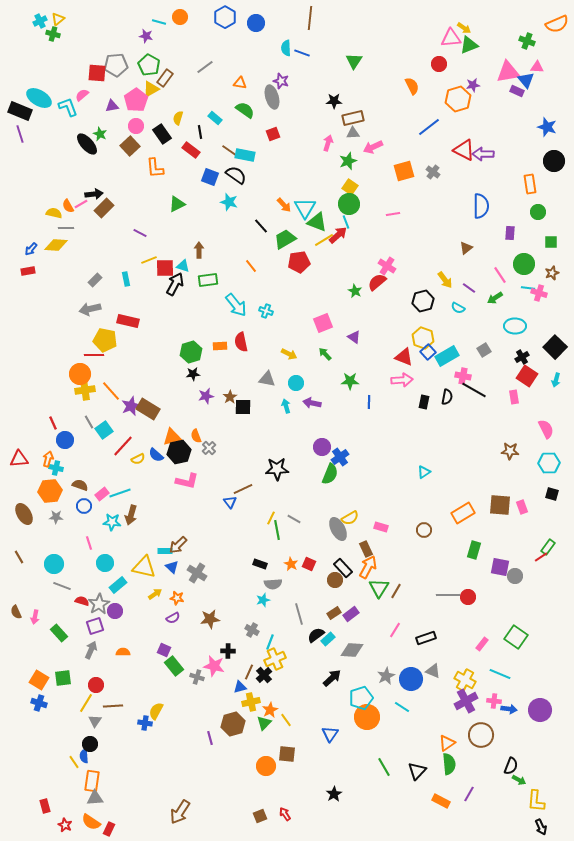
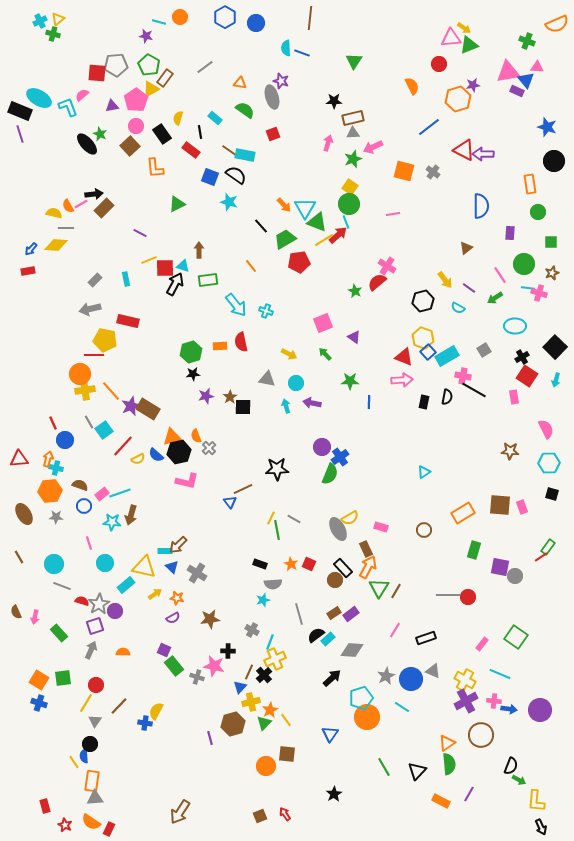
green star at (348, 161): moved 5 px right, 2 px up
orange square at (404, 171): rotated 30 degrees clockwise
cyan rectangle at (118, 585): moved 8 px right
blue triangle at (240, 687): rotated 32 degrees counterclockwise
brown line at (113, 706): moved 6 px right; rotated 42 degrees counterclockwise
